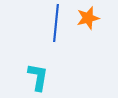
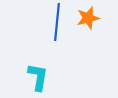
blue line: moved 1 px right, 1 px up
